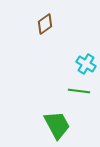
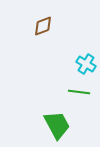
brown diamond: moved 2 px left, 2 px down; rotated 15 degrees clockwise
green line: moved 1 px down
